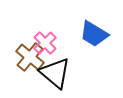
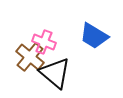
blue trapezoid: moved 2 px down
pink cross: moved 1 px left, 1 px up; rotated 25 degrees counterclockwise
